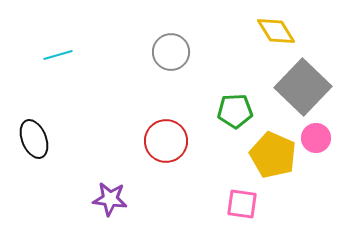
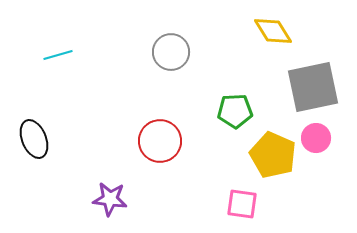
yellow diamond: moved 3 px left
gray square: moved 10 px right; rotated 34 degrees clockwise
red circle: moved 6 px left
